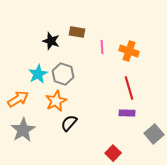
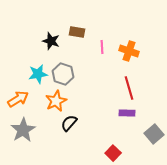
cyan star: rotated 18 degrees clockwise
